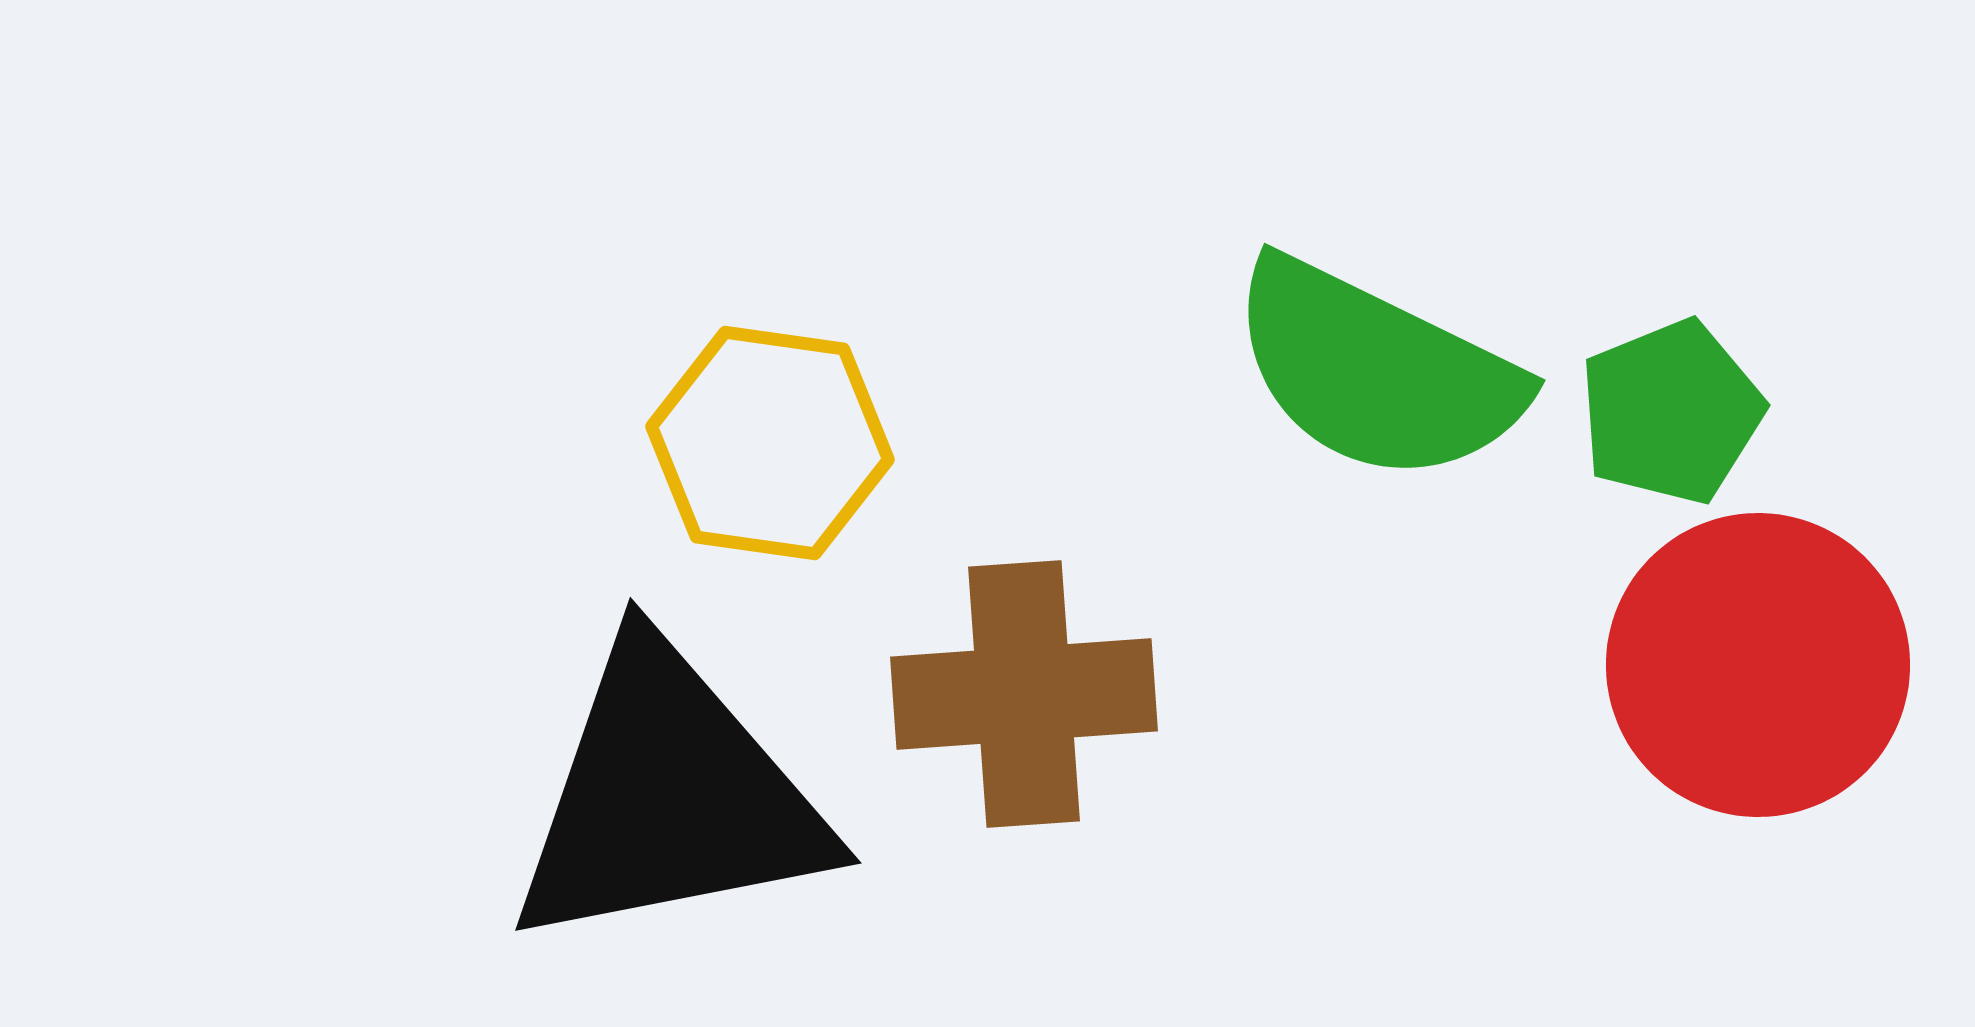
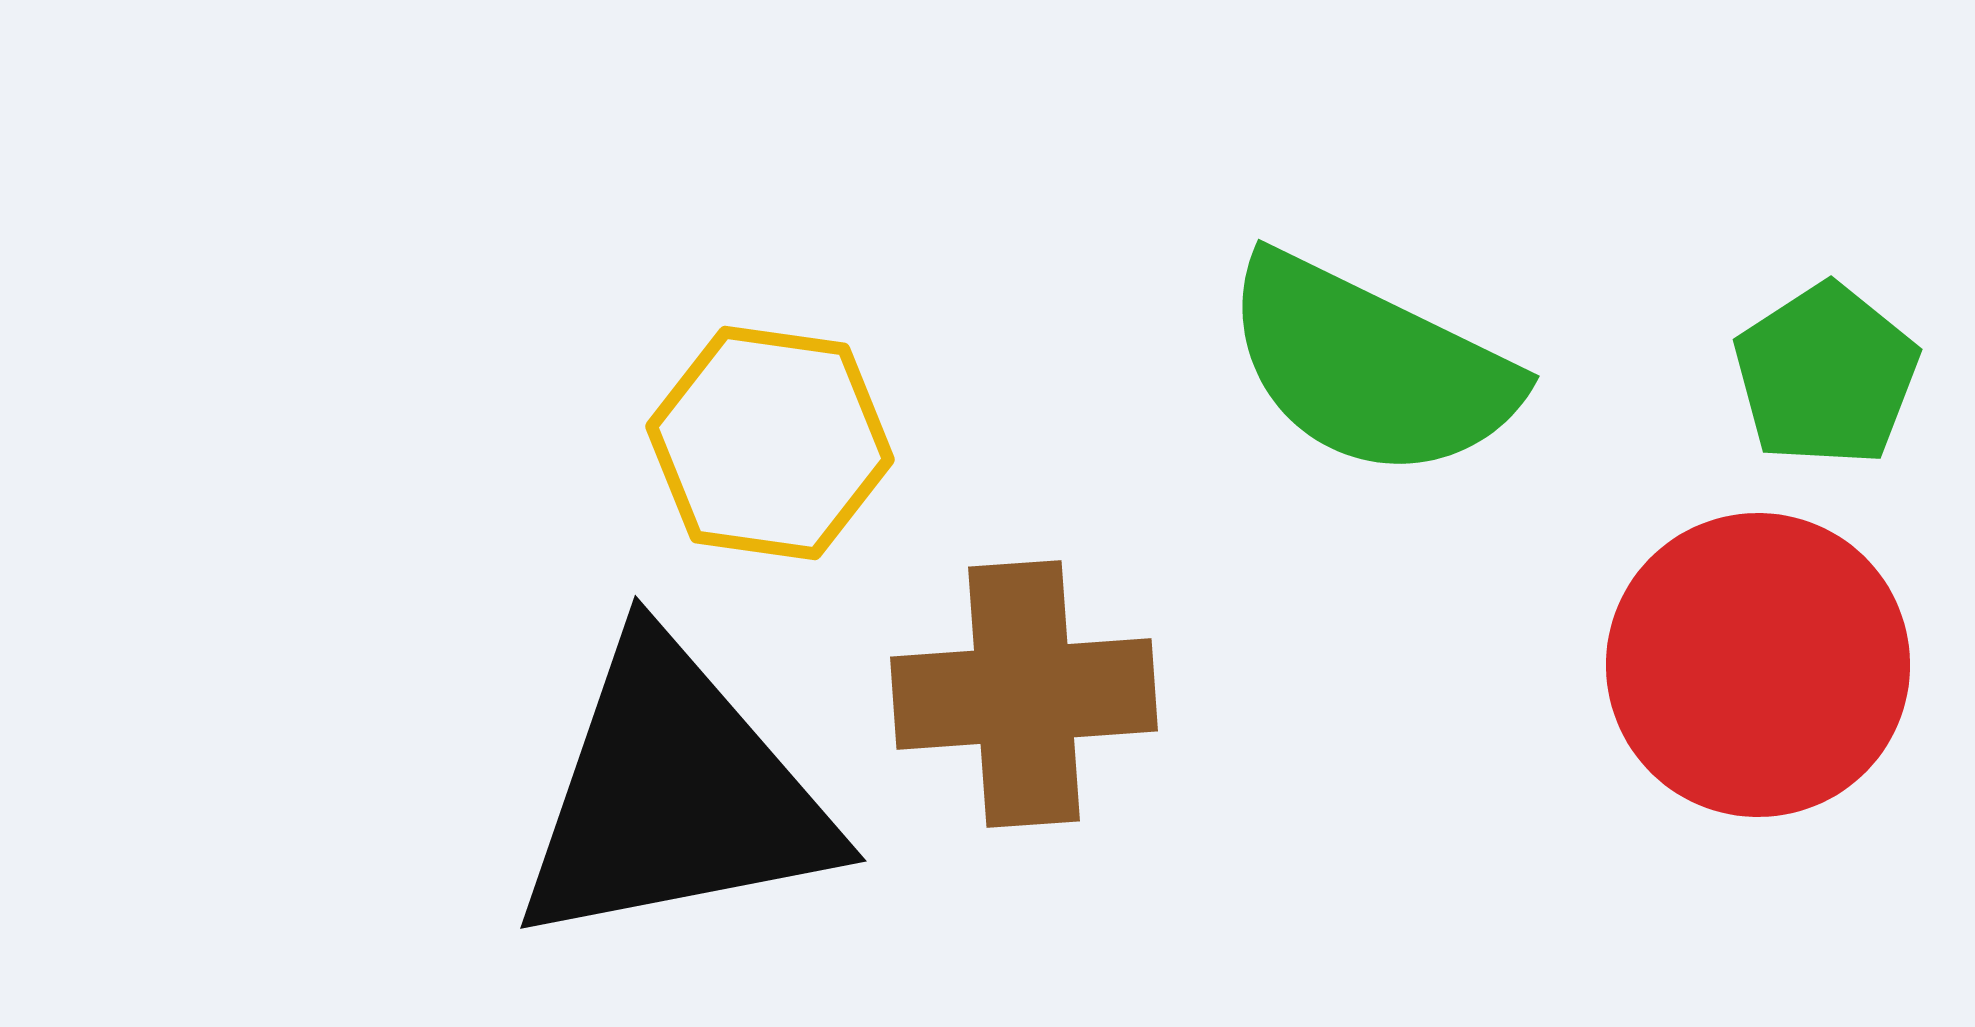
green semicircle: moved 6 px left, 4 px up
green pentagon: moved 155 px right, 37 px up; rotated 11 degrees counterclockwise
black triangle: moved 5 px right, 2 px up
